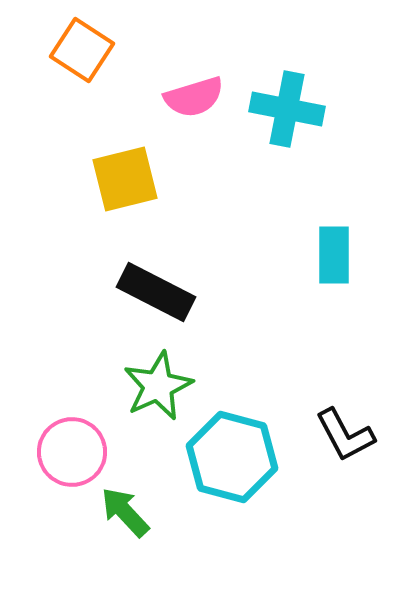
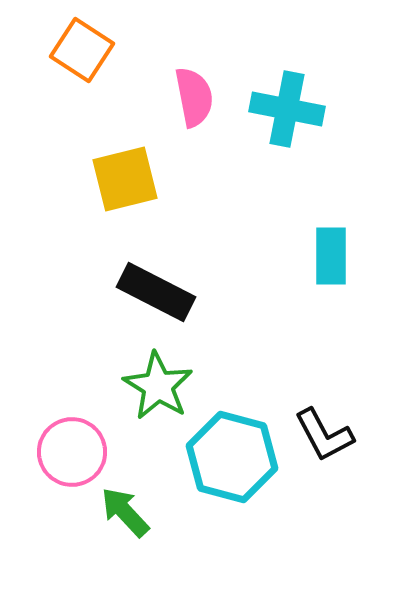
pink semicircle: rotated 84 degrees counterclockwise
cyan rectangle: moved 3 px left, 1 px down
green star: rotated 16 degrees counterclockwise
black L-shape: moved 21 px left
